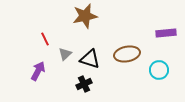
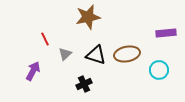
brown star: moved 3 px right, 1 px down
black triangle: moved 6 px right, 4 px up
purple arrow: moved 5 px left
